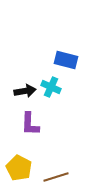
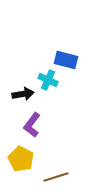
cyan cross: moved 3 px left, 7 px up
black arrow: moved 2 px left, 3 px down
purple L-shape: moved 2 px right, 1 px down; rotated 35 degrees clockwise
yellow pentagon: moved 2 px right, 9 px up
